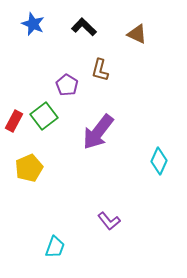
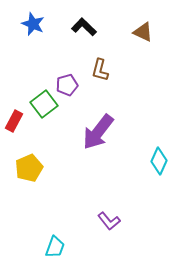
brown triangle: moved 6 px right, 2 px up
purple pentagon: rotated 25 degrees clockwise
green square: moved 12 px up
